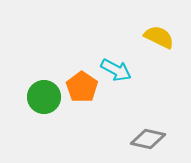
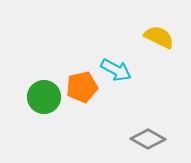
orange pentagon: rotated 24 degrees clockwise
gray diamond: rotated 16 degrees clockwise
